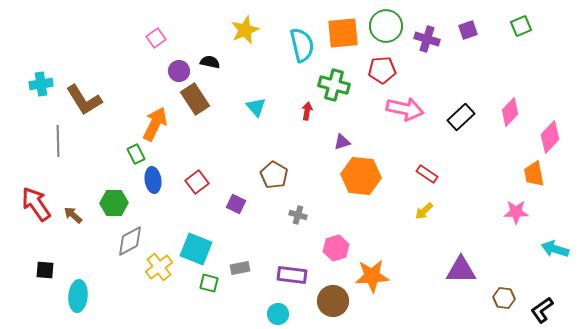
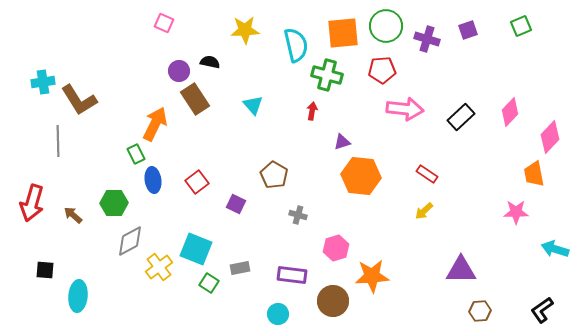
yellow star at (245, 30): rotated 20 degrees clockwise
pink square at (156, 38): moved 8 px right, 15 px up; rotated 30 degrees counterclockwise
cyan semicircle at (302, 45): moved 6 px left
cyan cross at (41, 84): moved 2 px right, 2 px up
green cross at (334, 85): moved 7 px left, 10 px up
brown L-shape at (84, 100): moved 5 px left
cyan triangle at (256, 107): moved 3 px left, 2 px up
pink arrow at (405, 109): rotated 6 degrees counterclockwise
red arrow at (307, 111): moved 5 px right
red arrow at (36, 204): moved 4 px left, 1 px up; rotated 129 degrees counterclockwise
green square at (209, 283): rotated 18 degrees clockwise
brown hexagon at (504, 298): moved 24 px left, 13 px down; rotated 10 degrees counterclockwise
